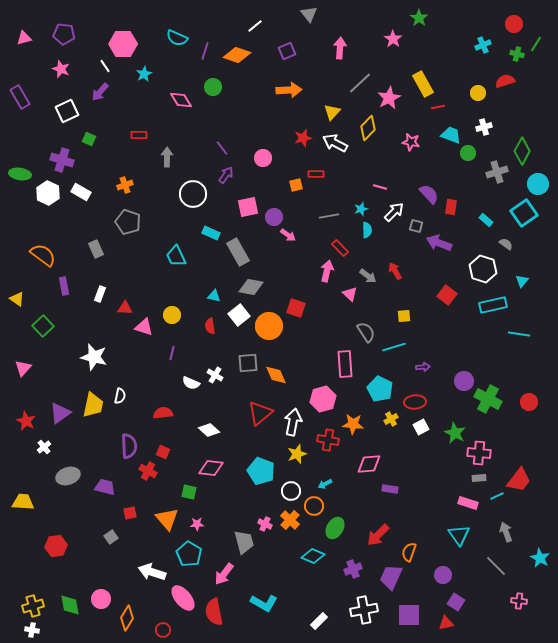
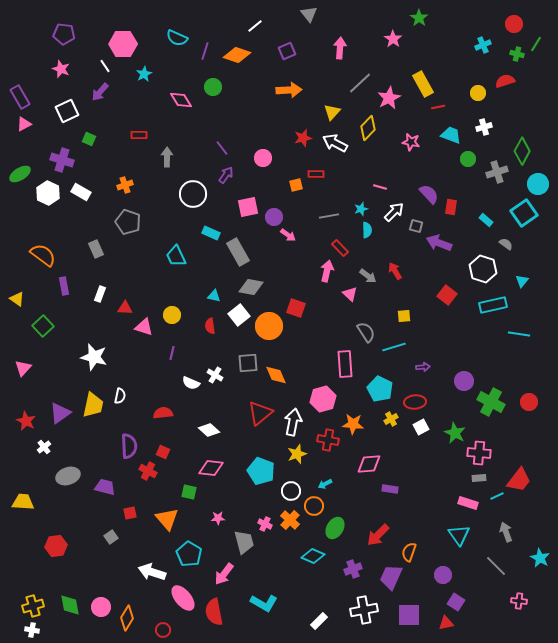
pink triangle at (24, 38): moved 86 px down; rotated 14 degrees counterclockwise
green circle at (468, 153): moved 6 px down
green ellipse at (20, 174): rotated 40 degrees counterclockwise
green cross at (488, 399): moved 3 px right, 3 px down
pink star at (197, 524): moved 21 px right, 6 px up
pink circle at (101, 599): moved 8 px down
